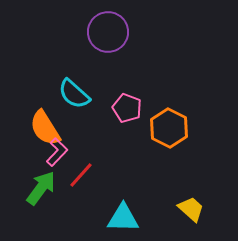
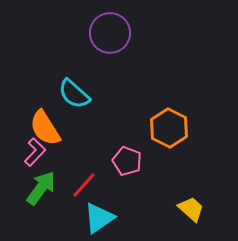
purple circle: moved 2 px right, 1 px down
pink pentagon: moved 53 px down
pink L-shape: moved 22 px left
red line: moved 3 px right, 10 px down
cyan triangle: moved 24 px left; rotated 36 degrees counterclockwise
